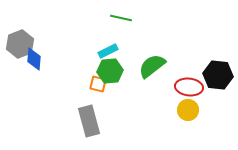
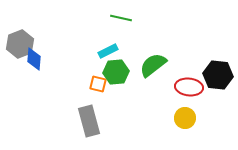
green semicircle: moved 1 px right, 1 px up
green hexagon: moved 6 px right, 1 px down
yellow circle: moved 3 px left, 8 px down
